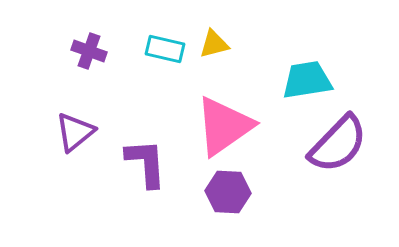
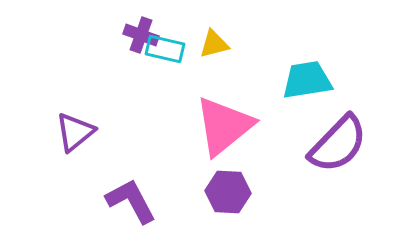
purple cross: moved 52 px right, 16 px up
pink triangle: rotated 4 degrees counterclockwise
purple L-shape: moved 15 px left, 38 px down; rotated 24 degrees counterclockwise
